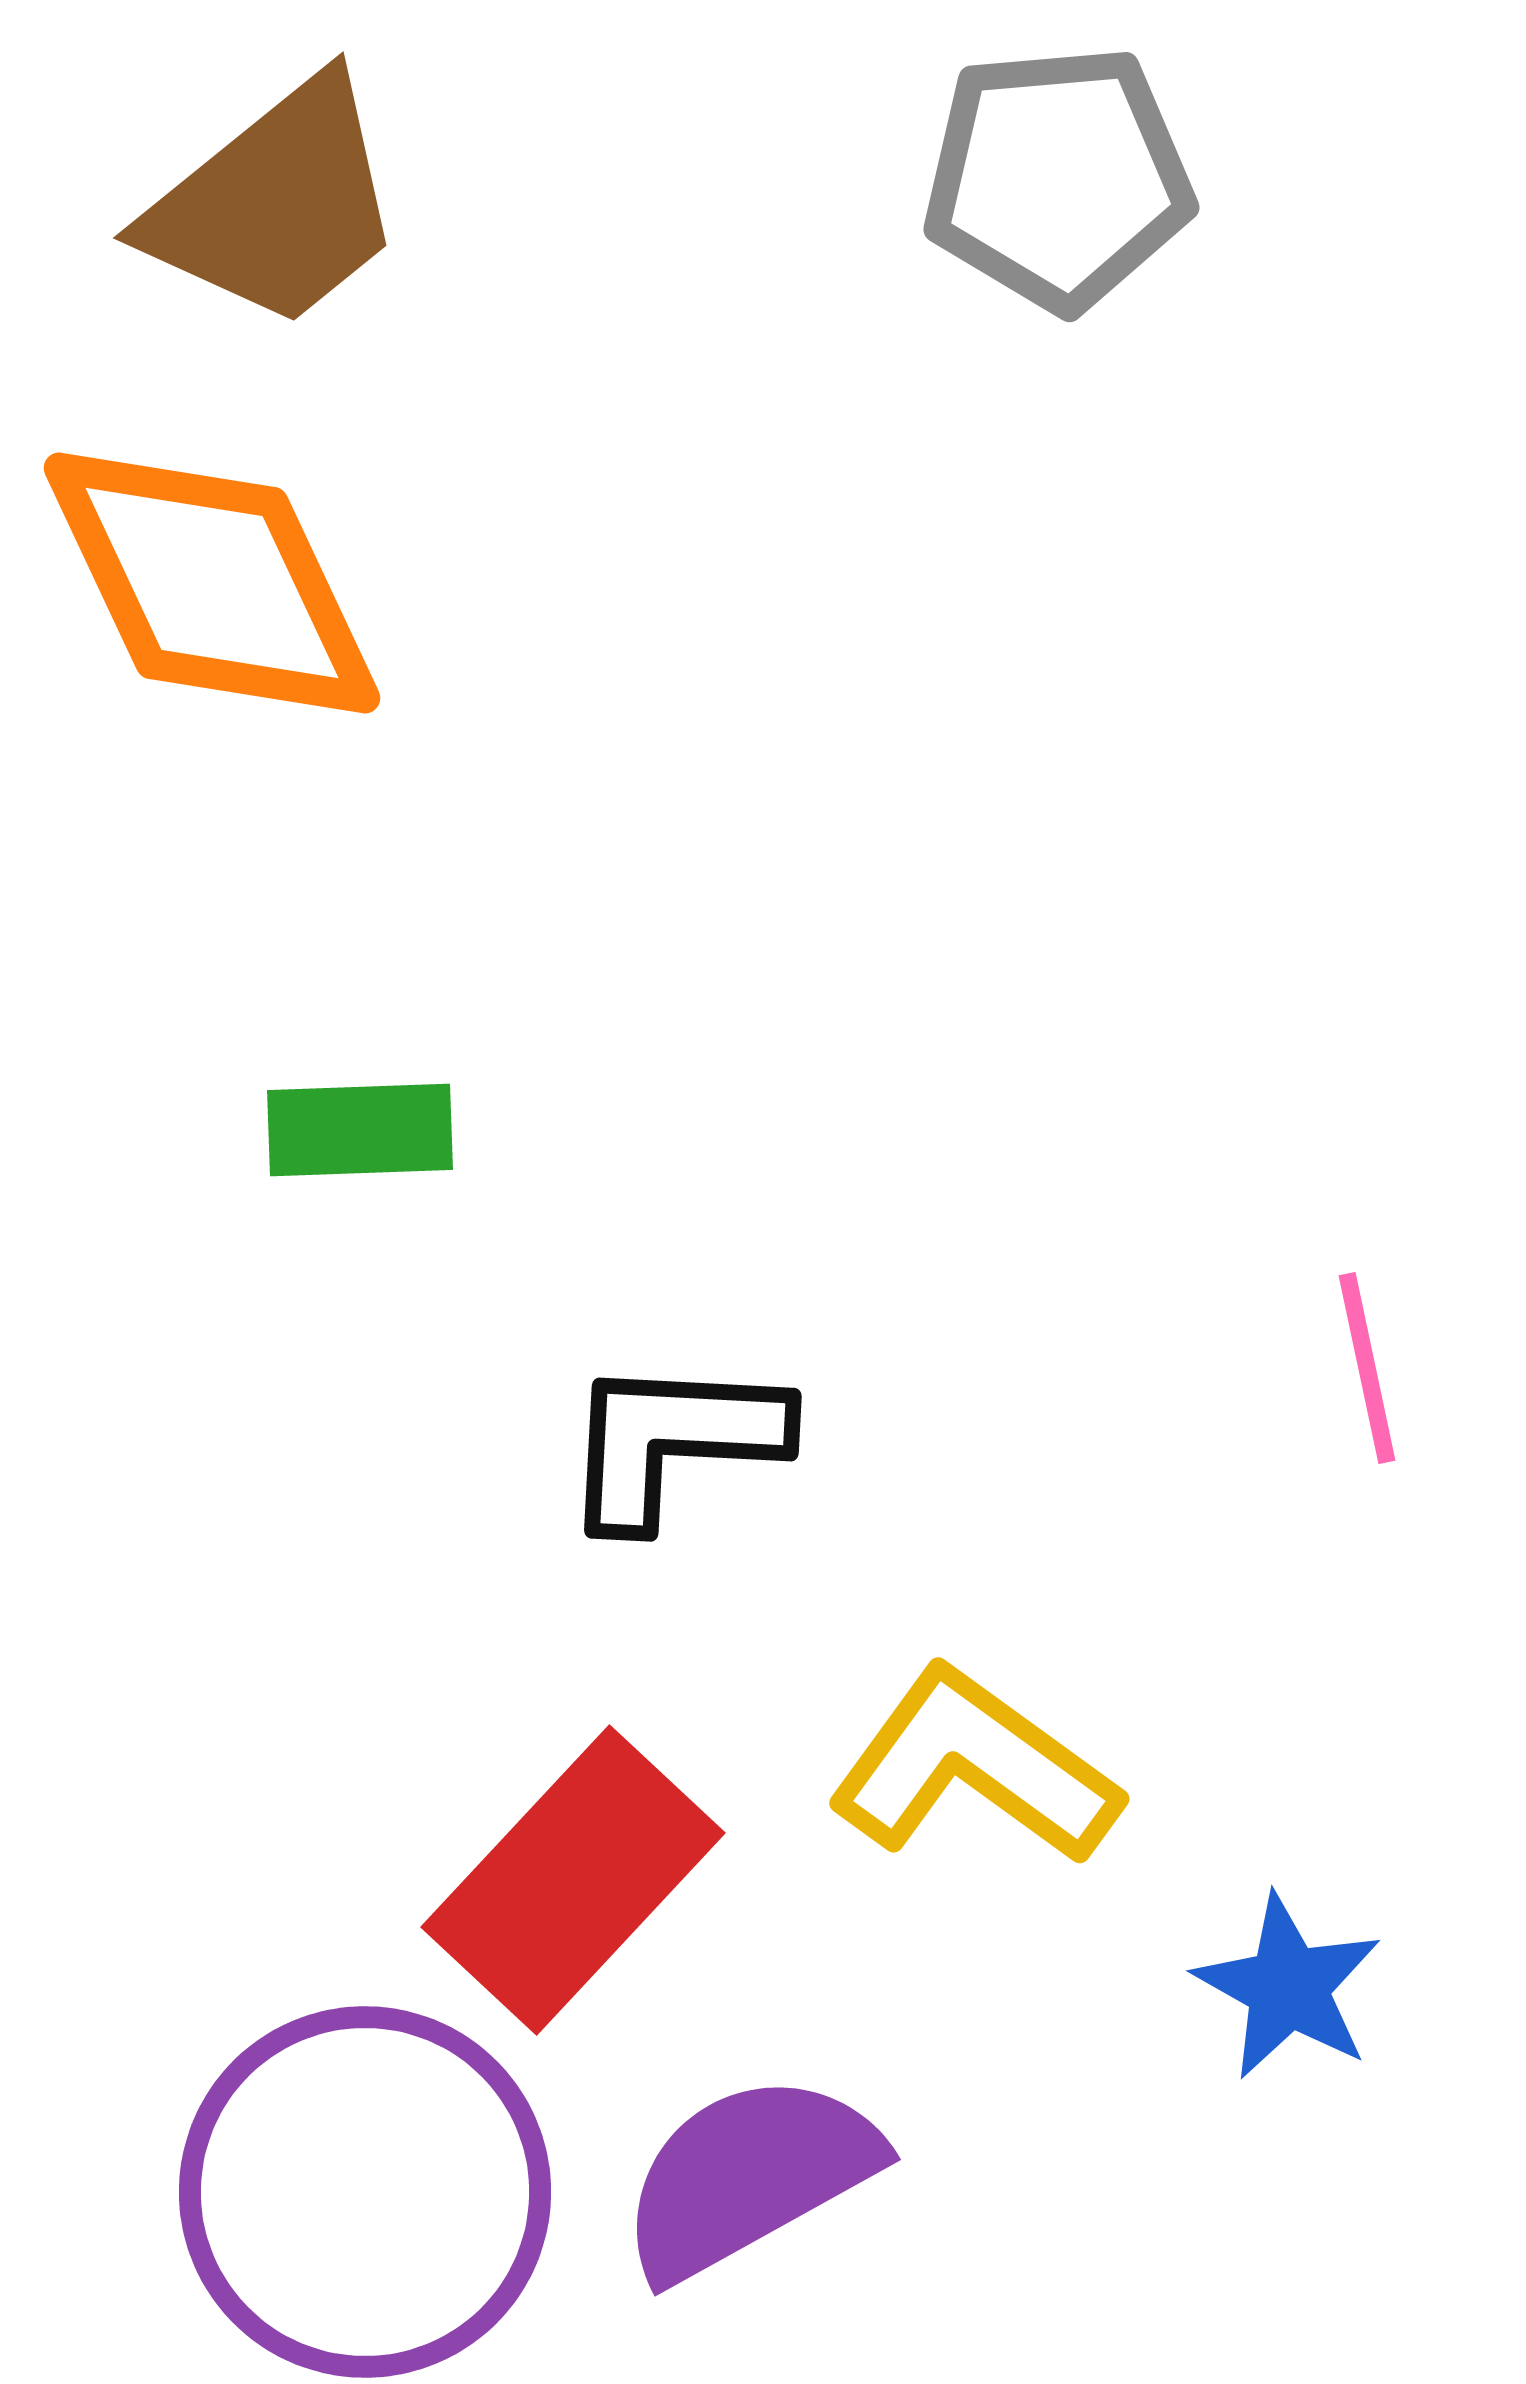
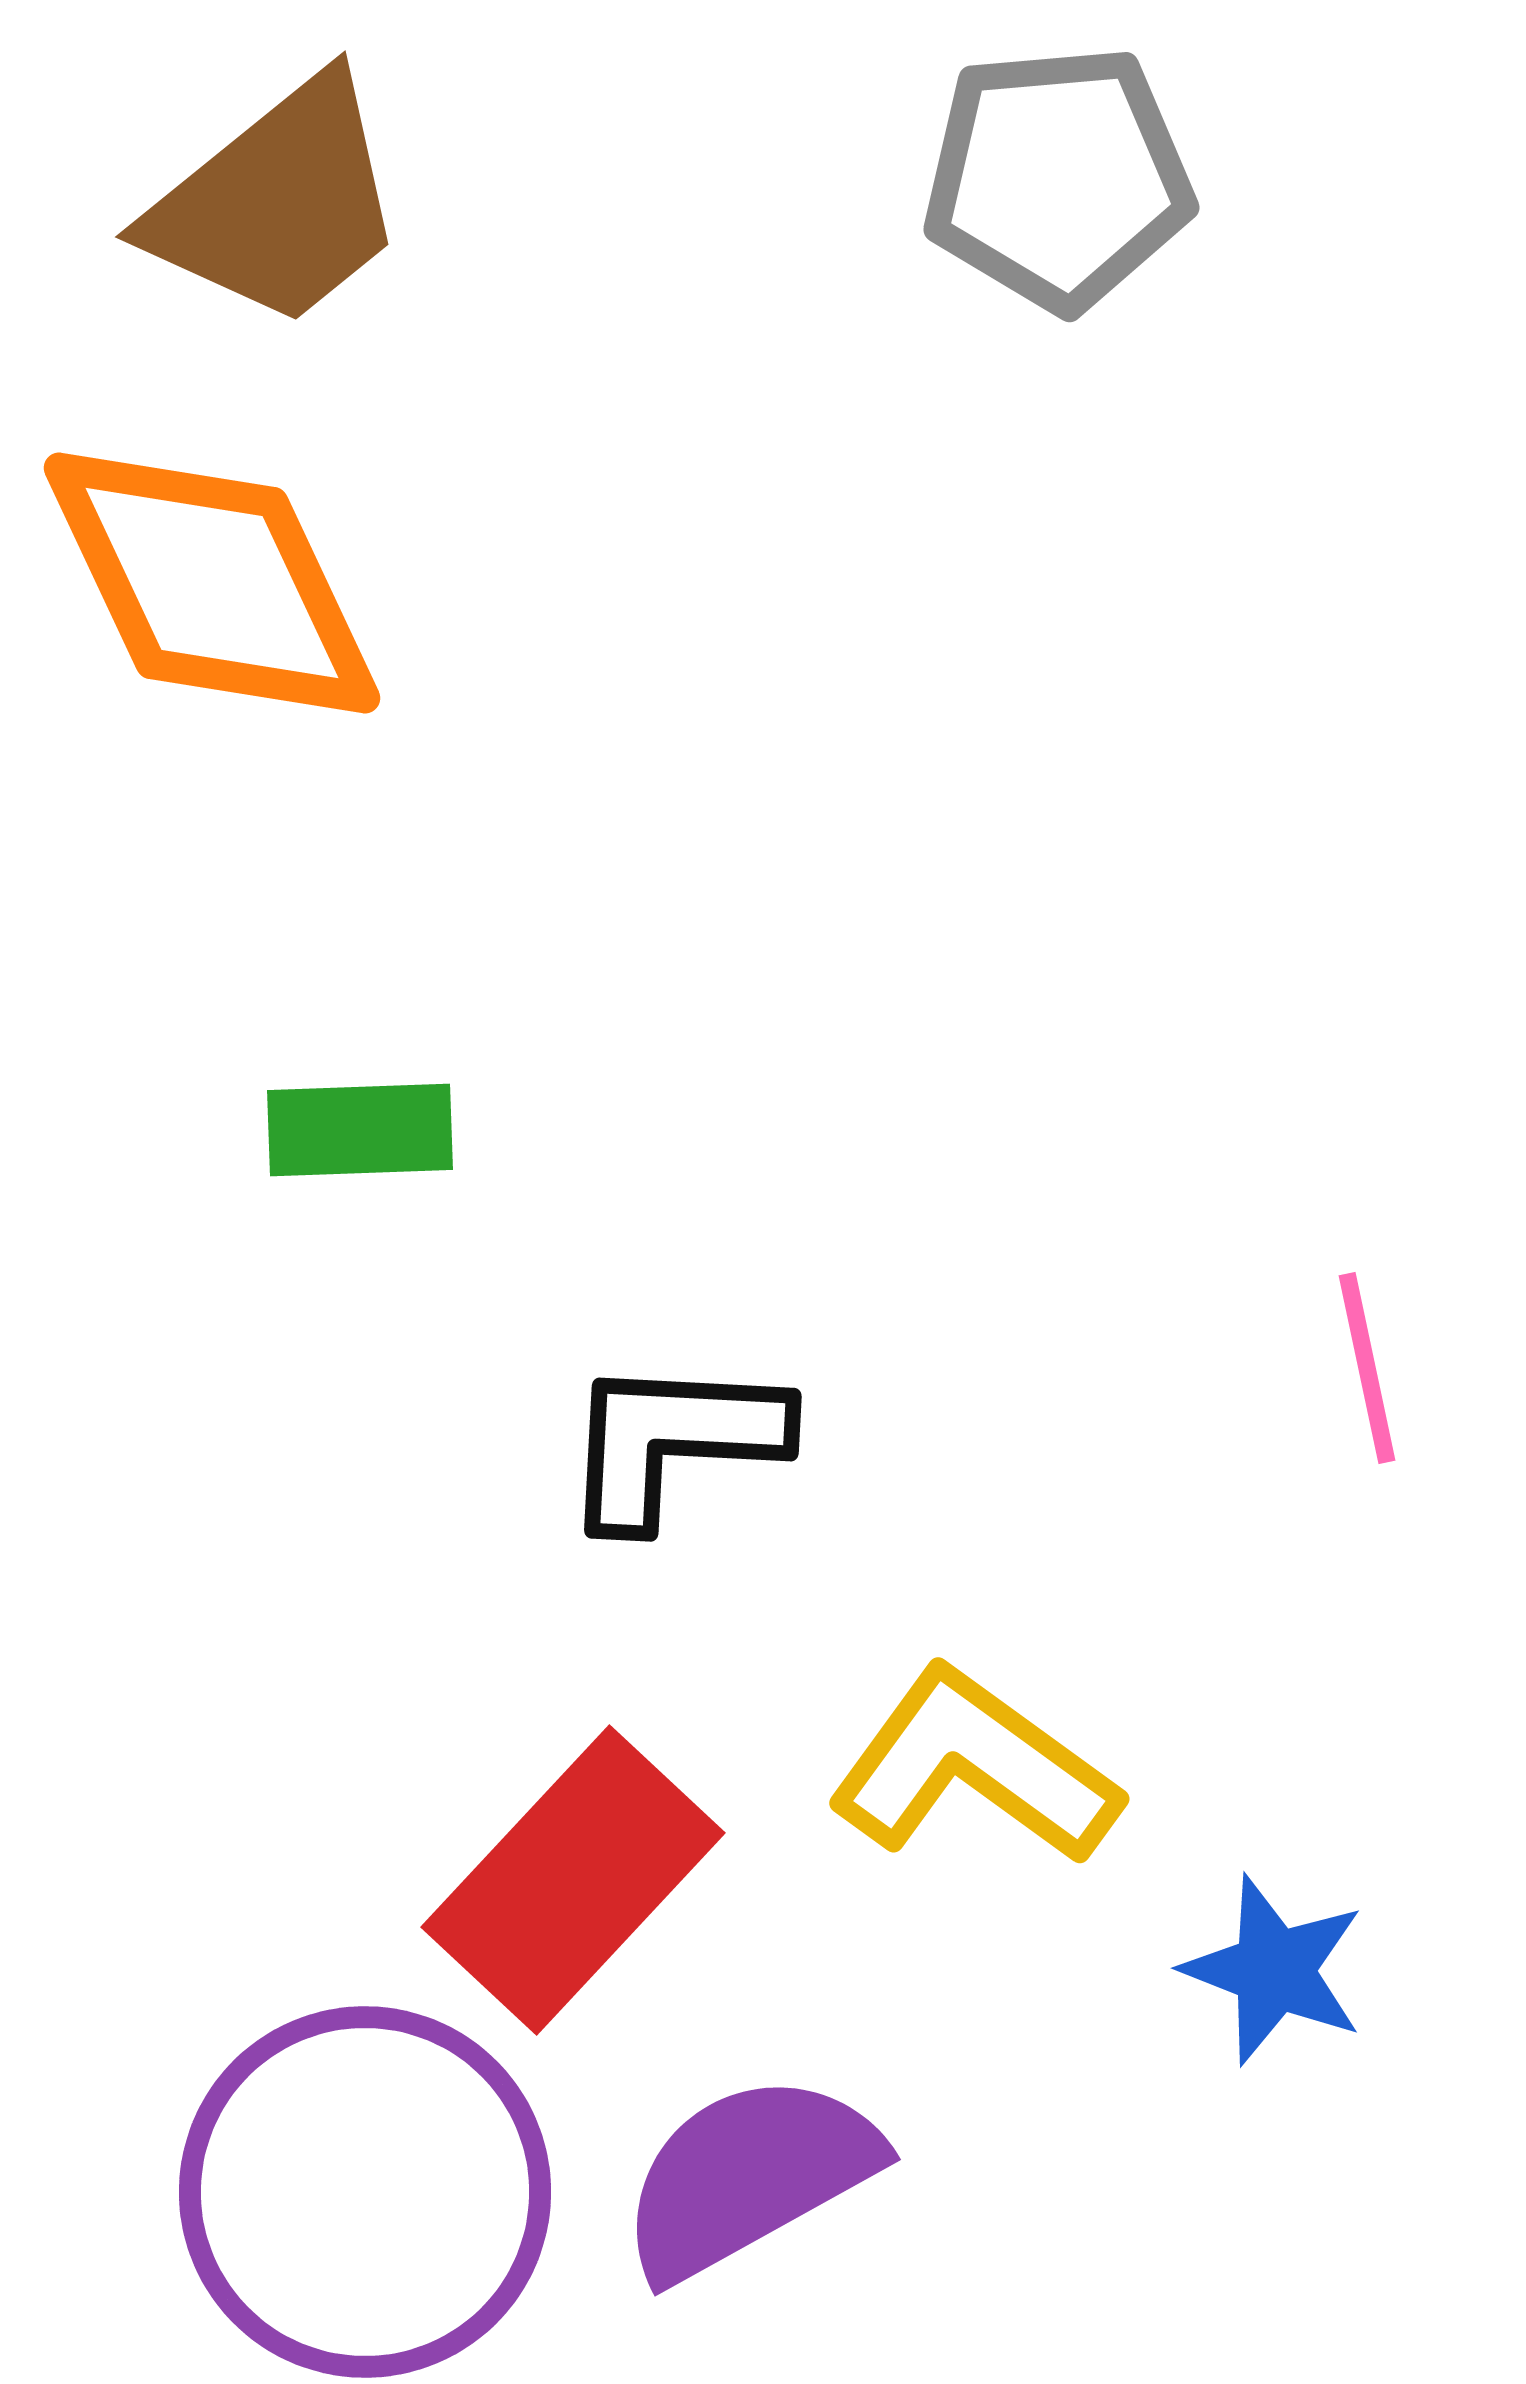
brown trapezoid: moved 2 px right, 1 px up
blue star: moved 14 px left, 17 px up; rotated 8 degrees counterclockwise
